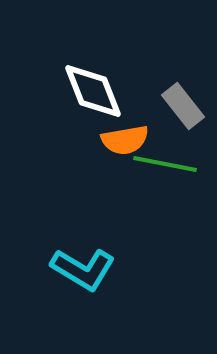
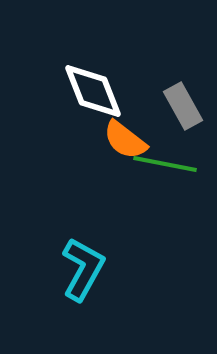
gray rectangle: rotated 9 degrees clockwise
orange semicircle: rotated 48 degrees clockwise
cyan L-shape: rotated 92 degrees counterclockwise
